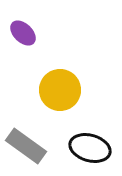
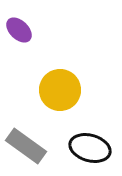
purple ellipse: moved 4 px left, 3 px up
